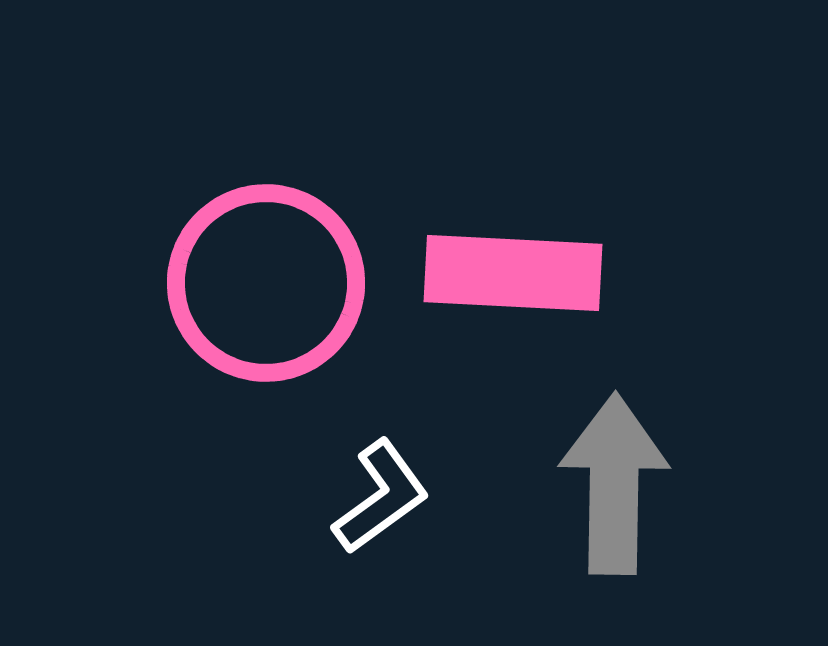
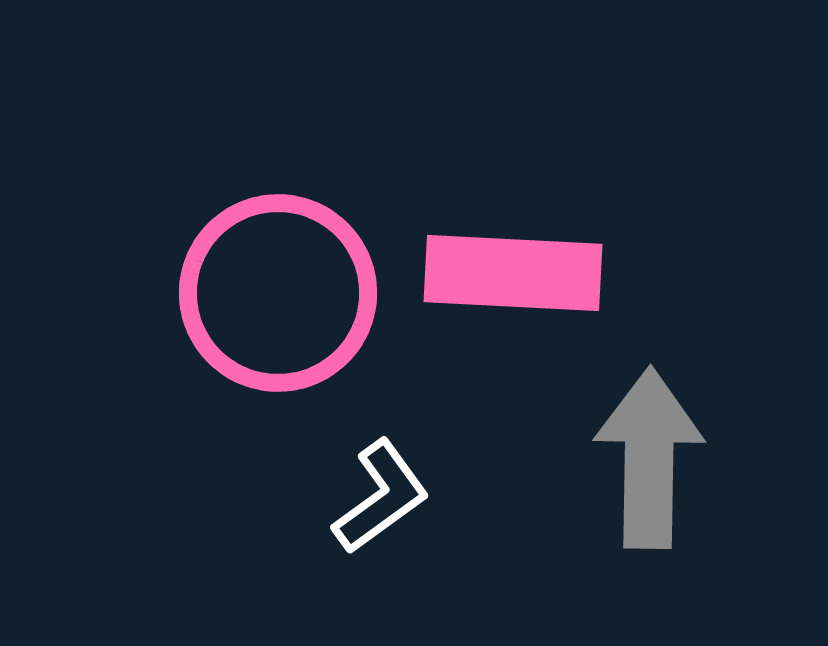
pink circle: moved 12 px right, 10 px down
gray arrow: moved 35 px right, 26 px up
